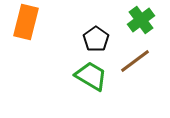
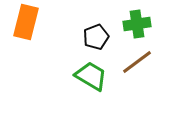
green cross: moved 4 px left, 4 px down; rotated 28 degrees clockwise
black pentagon: moved 2 px up; rotated 15 degrees clockwise
brown line: moved 2 px right, 1 px down
